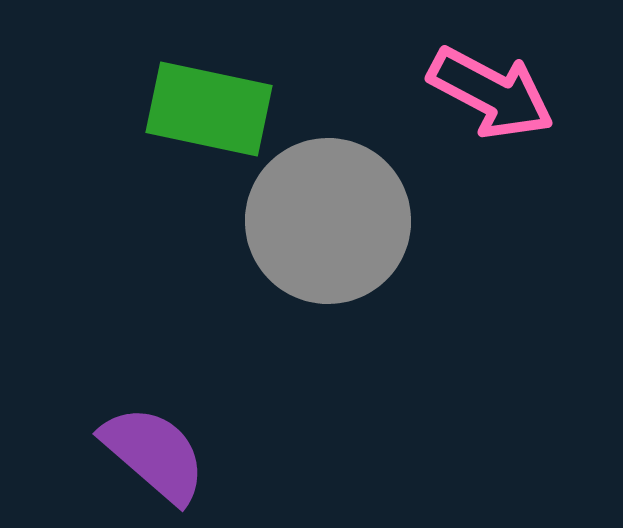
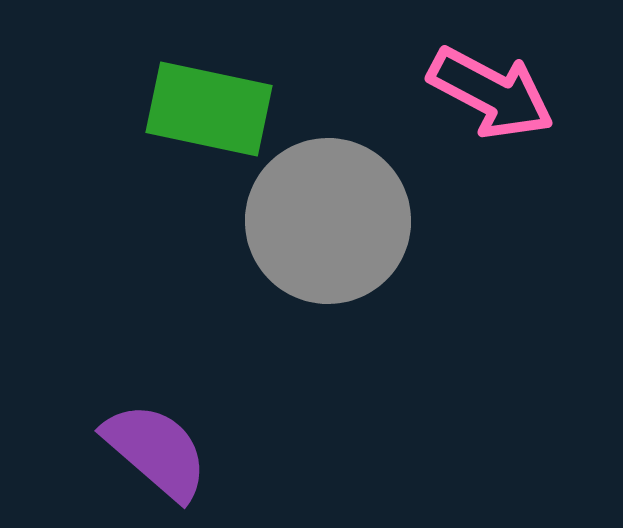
purple semicircle: moved 2 px right, 3 px up
